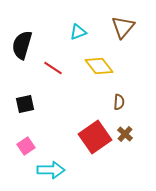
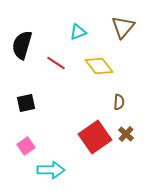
red line: moved 3 px right, 5 px up
black square: moved 1 px right, 1 px up
brown cross: moved 1 px right
